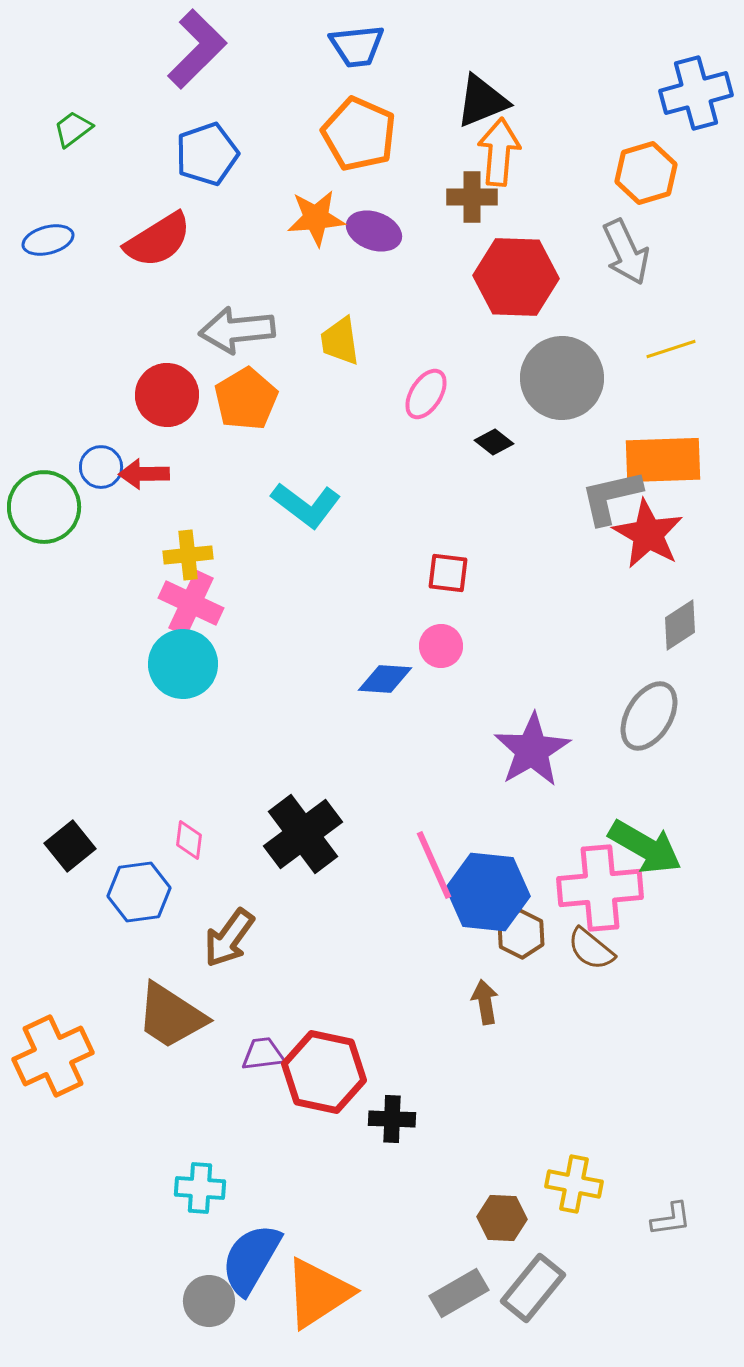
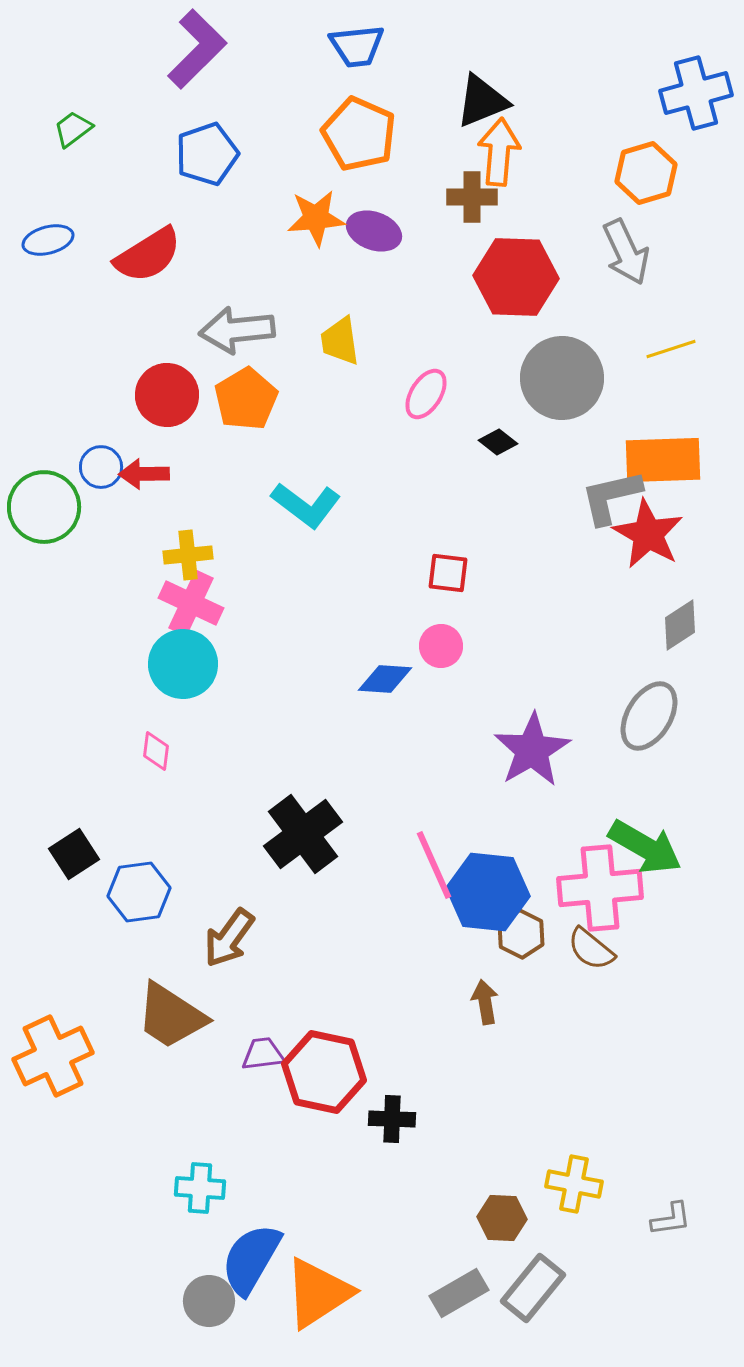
red semicircle at (158, 240): moved 10 px left, 15 px down
black diamond at (494, 442): moved 4 px right
pink diamond at (189, 840): moved 33 px left, 89 px up
black square at (70, 846): moved 4 px right, 8 px down; rotated 6 degrees clockwise
